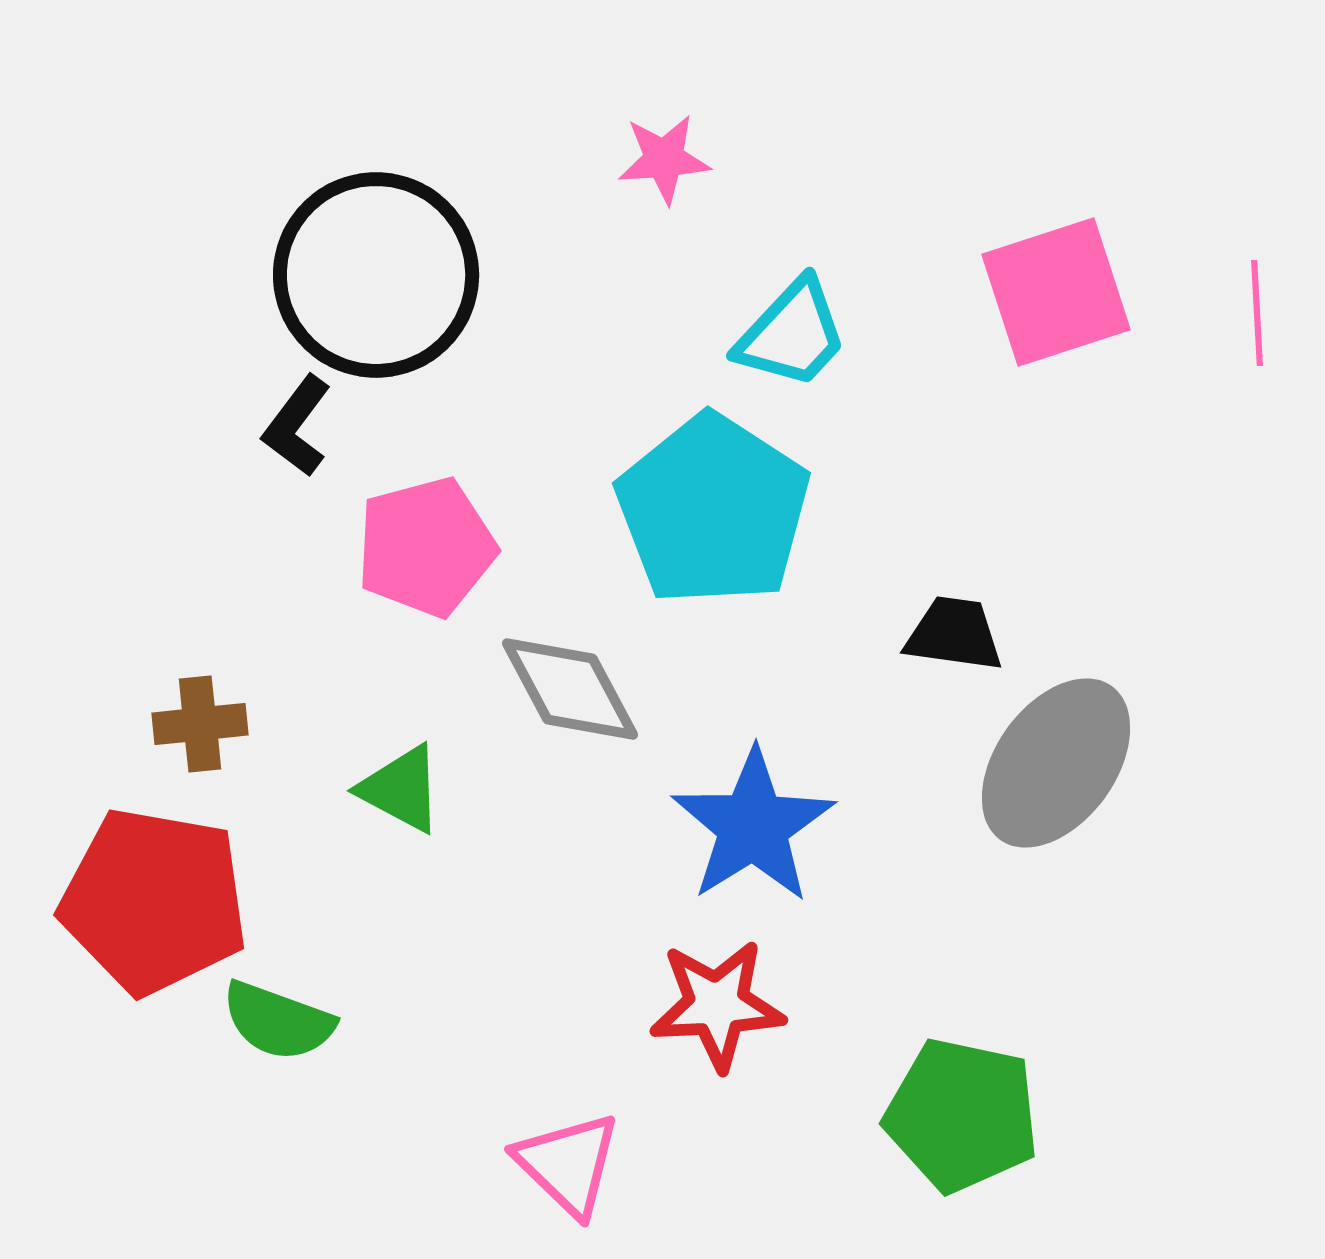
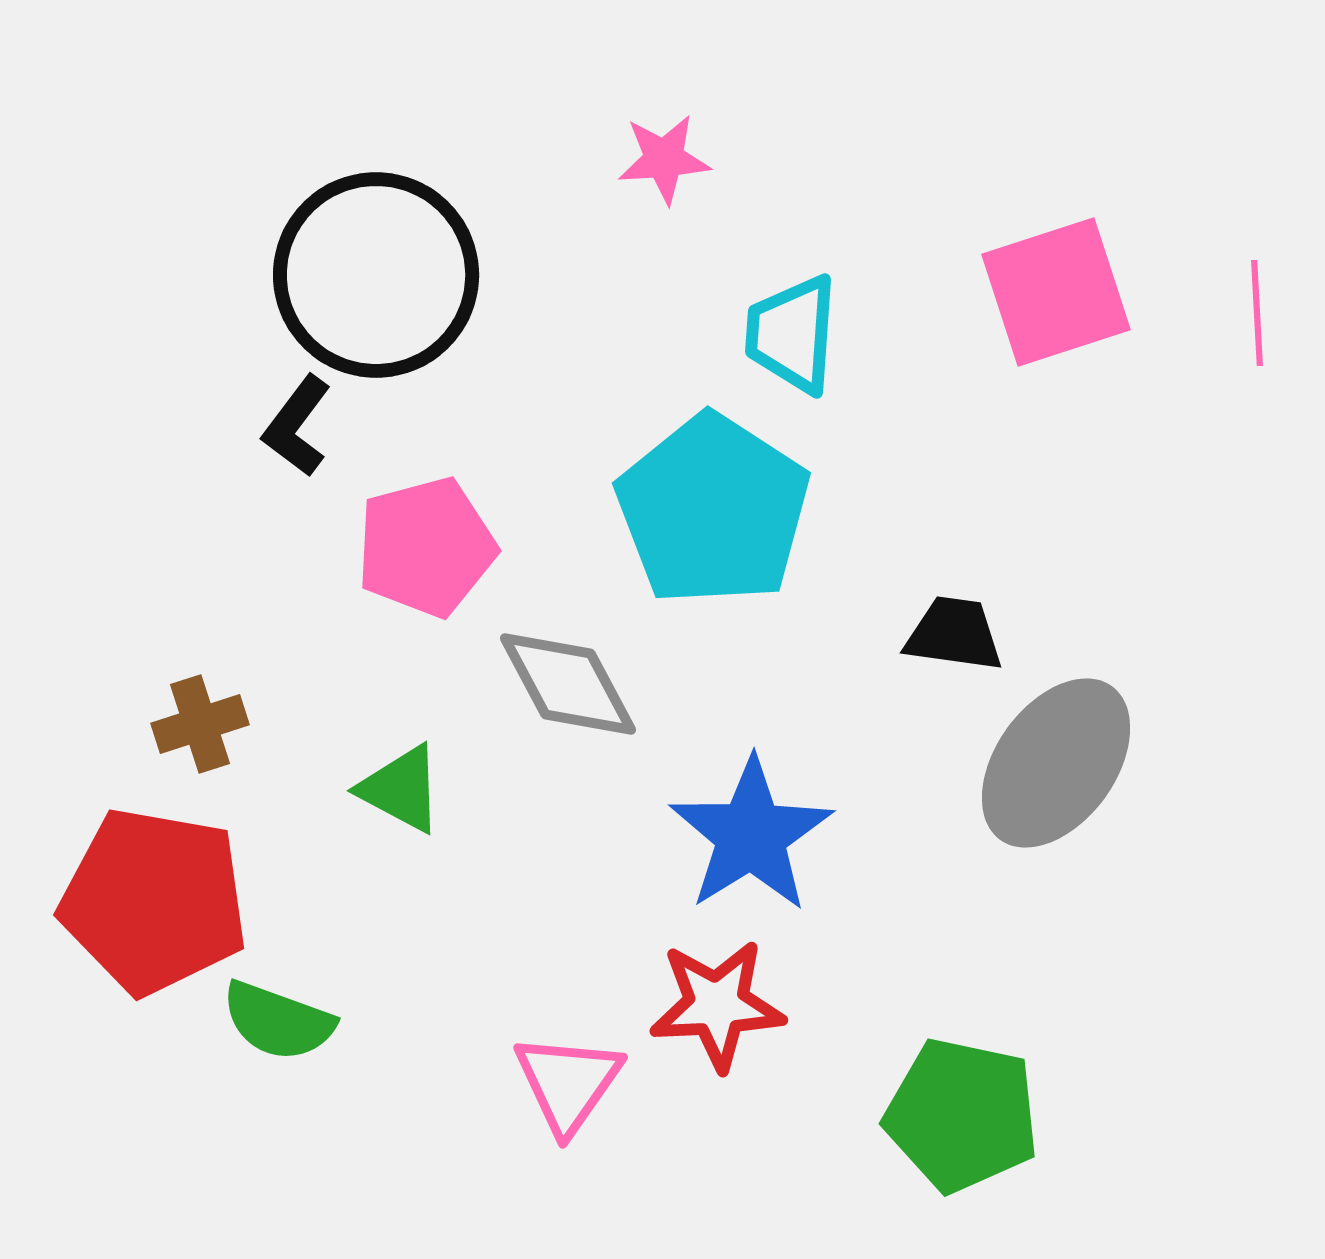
cyan trapezoid: rotated 141 degrees clockwise
gray diamond: moved 2 px left, 5 px up
brown cross: rotated 12 degrees counterclockwise
blue star: moved 2 px left, 9 px down
pink triangle: moved 81 px up; rotated 21 degrees clockwise
